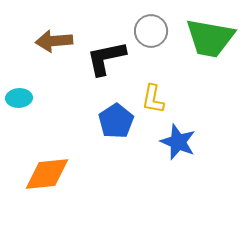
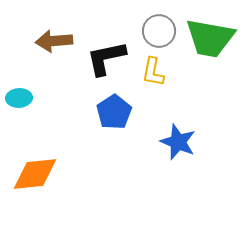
gray circle: moved 8 px right
yellow L-shape: moved 27 px up
blue pentagon: moved 2 px left, 9 px up
orange diamond: moved 12 px left
